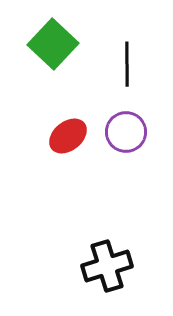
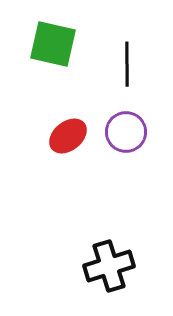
green square: rotated 30 degrees counterclockwise
black cross: moved 2 px right
